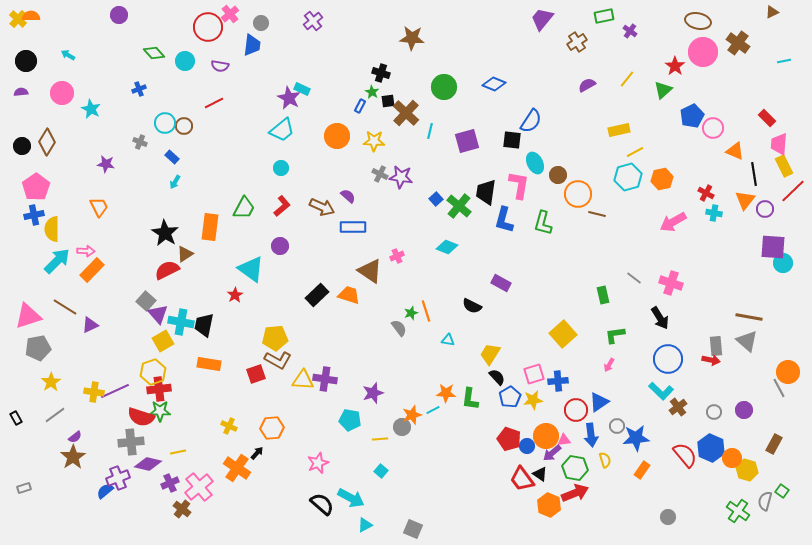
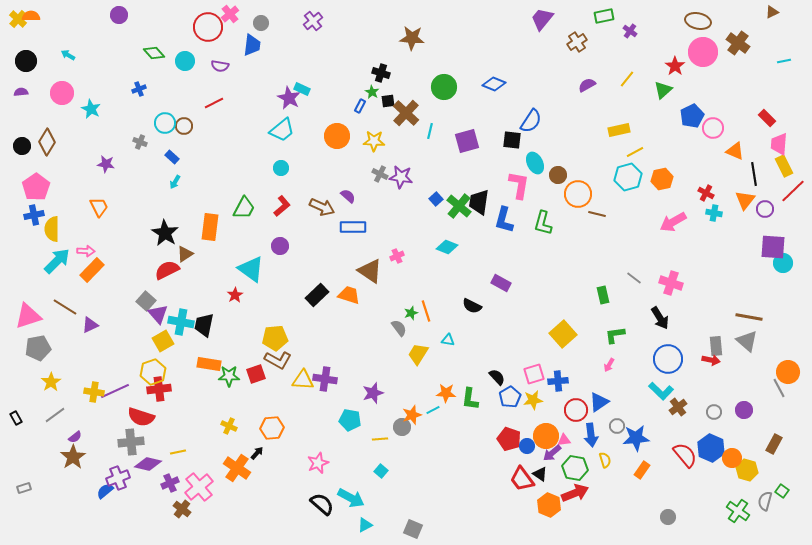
black trapezoid at (486, 192): moved 7 px left, 10 px down
yellow trapezoid at (490, 354): moved 72 px left
green star at (160, 411): moved 69 px right, 35 px up
